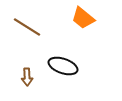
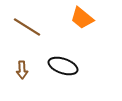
orange trapezoid: moved 1 px left
brown arrow: moved 5 px left, 7 px up
